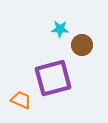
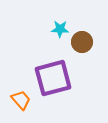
brown circle: moved 3 px up
orange trapezoid: rotated 25 degrees clockwise
